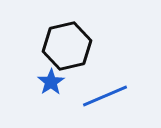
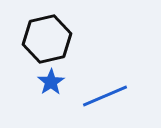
black hexagon: moved 20 px left, 7 px up
